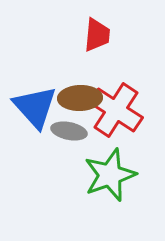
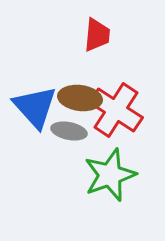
brown ellipse: rotated 9 degrees clockwise
